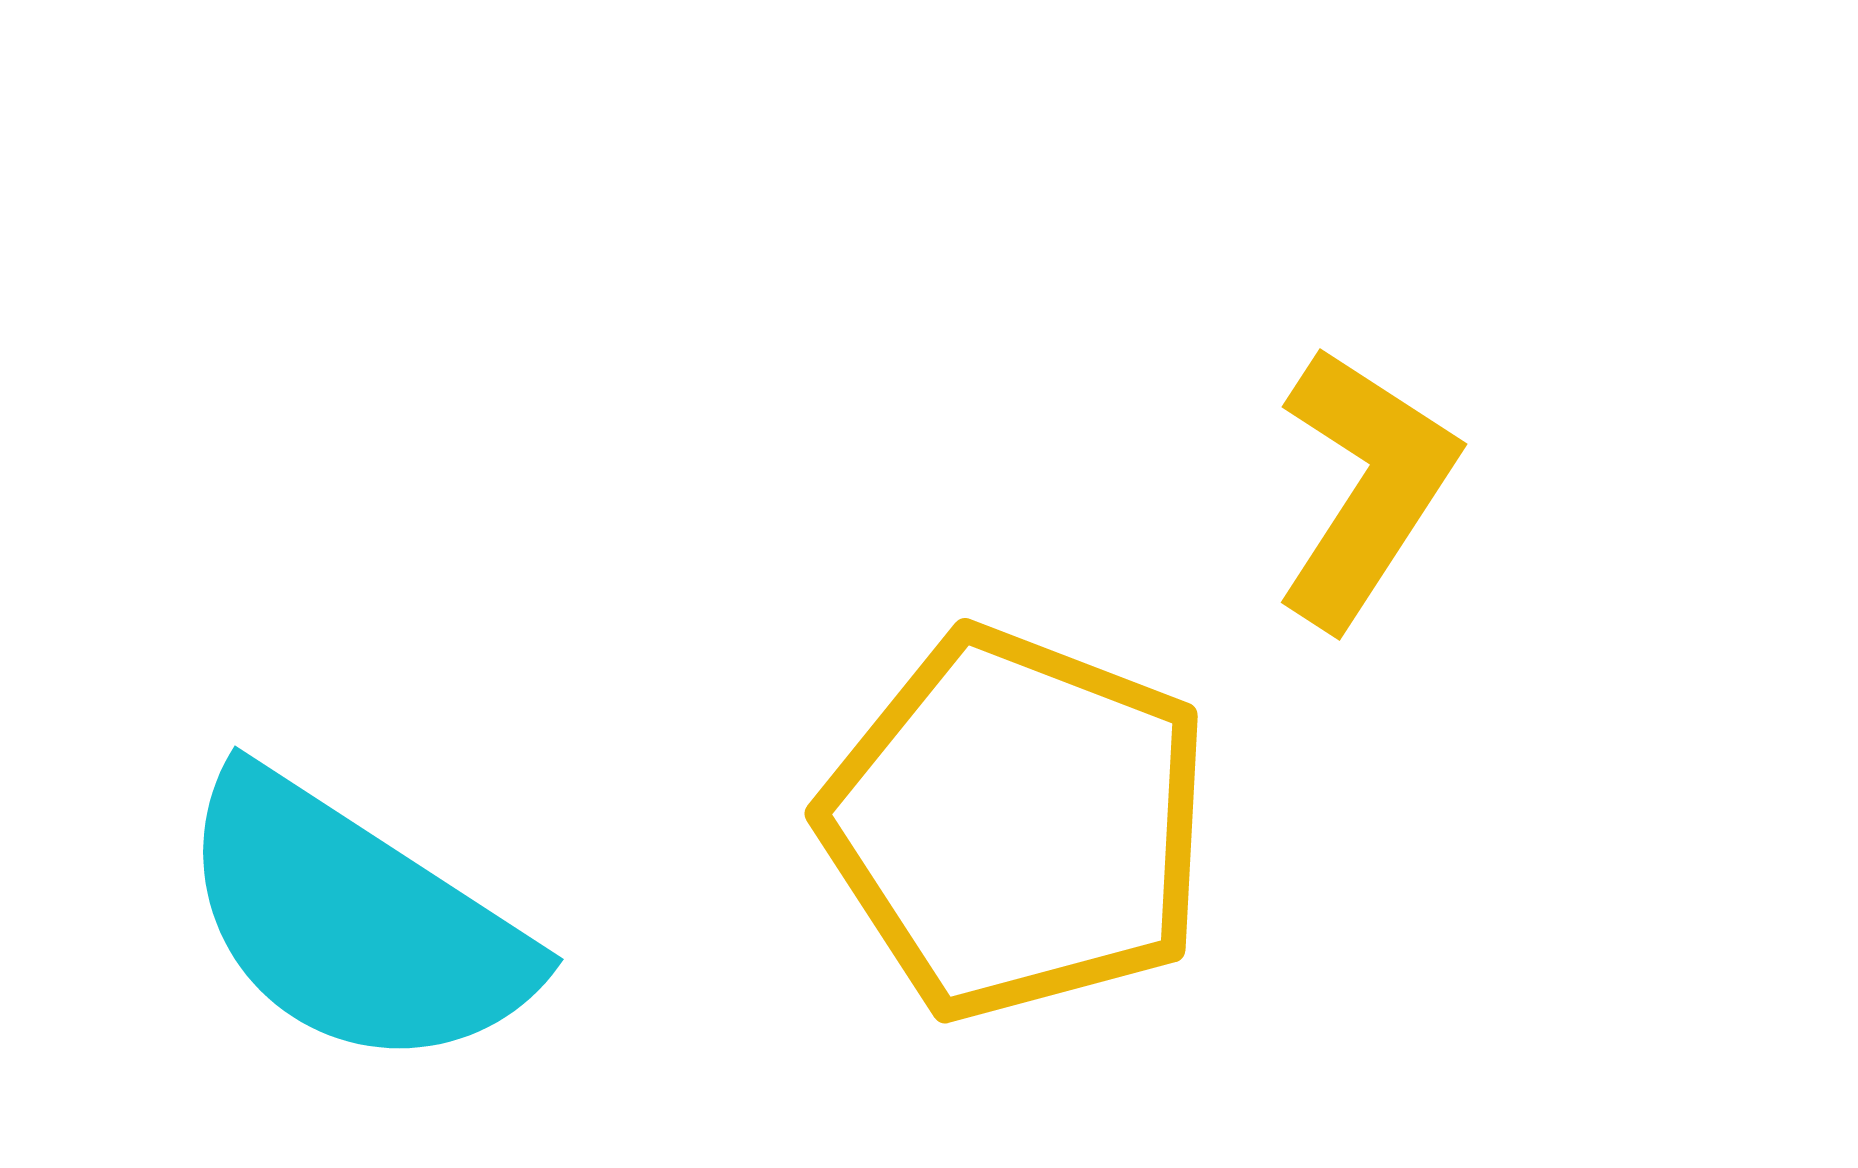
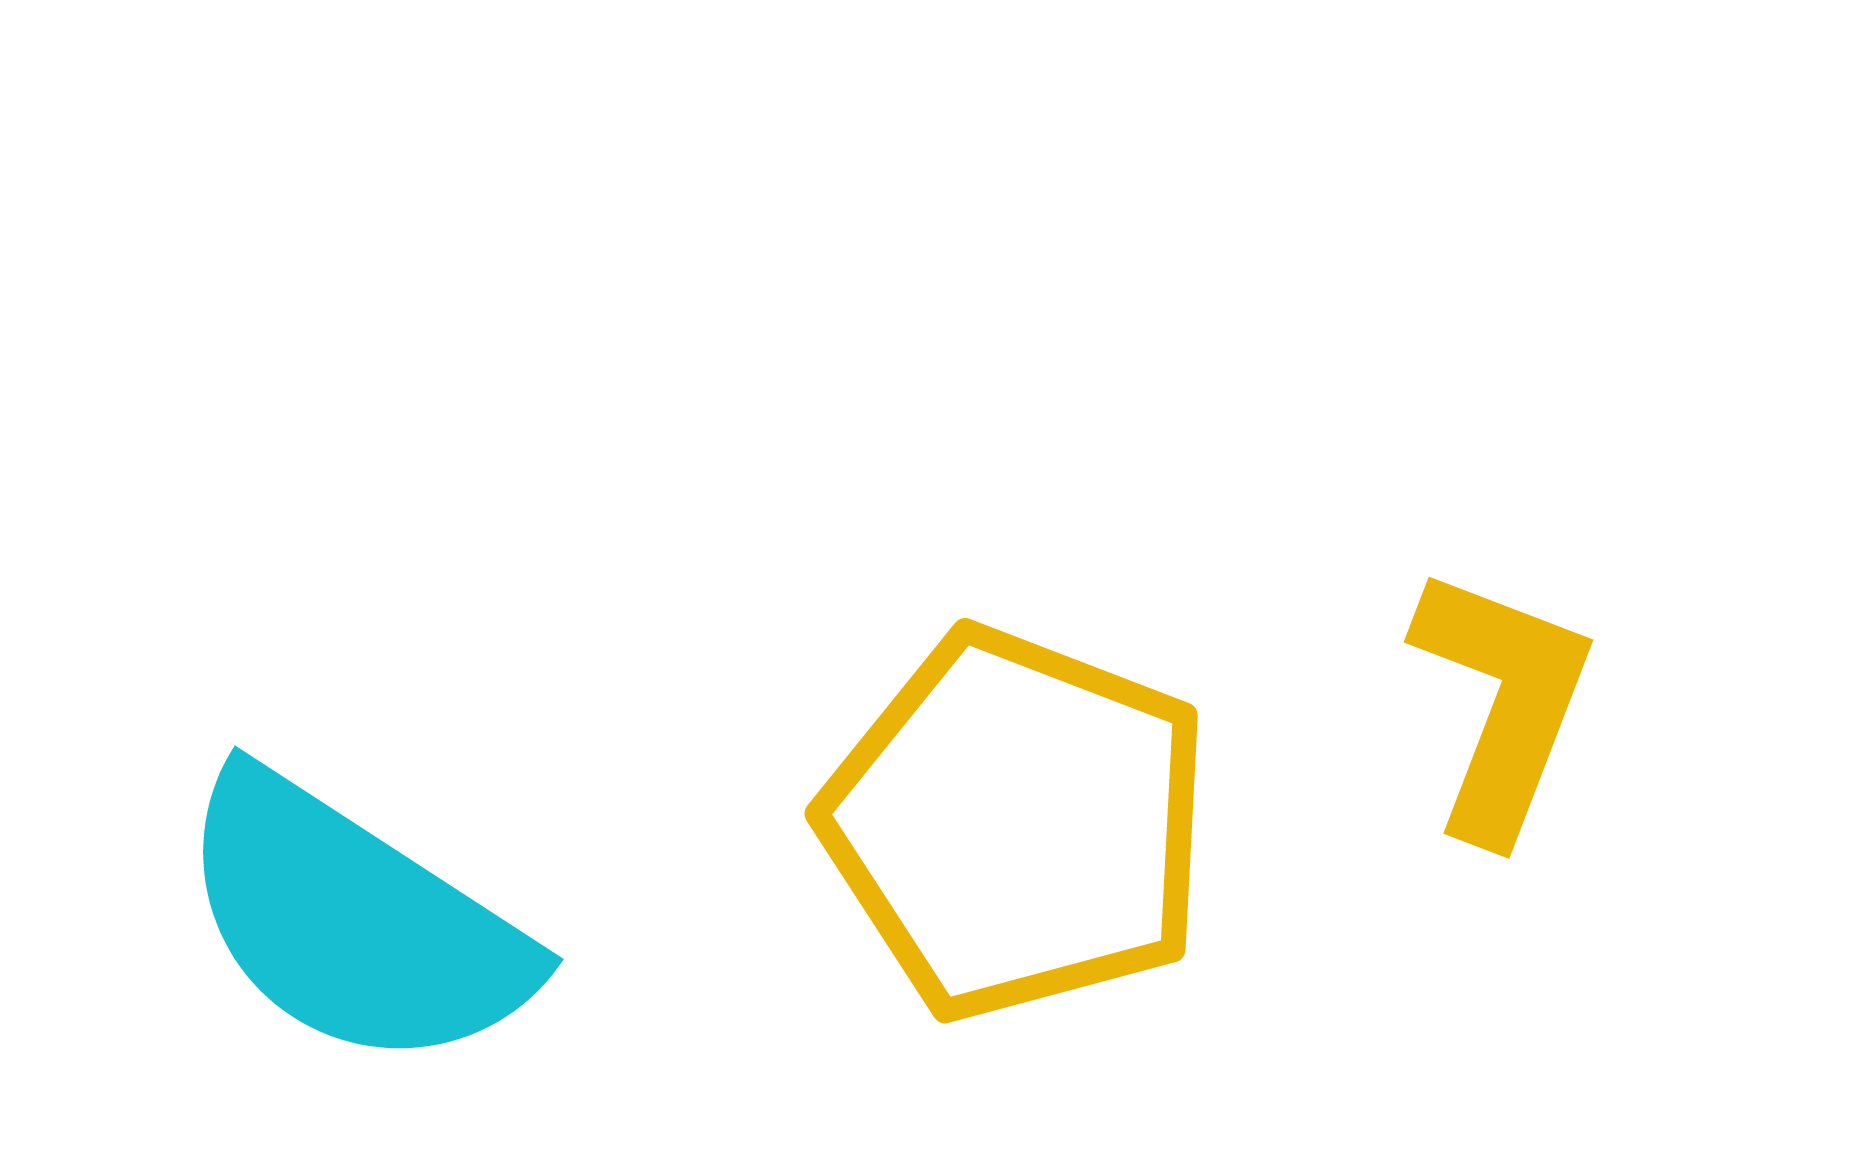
yellow L-shape: moved 137 px right, 216 px down; rotated 12 degrees counterclockwise
